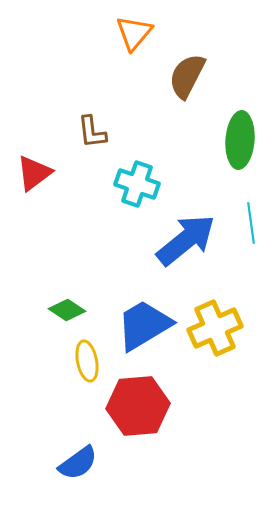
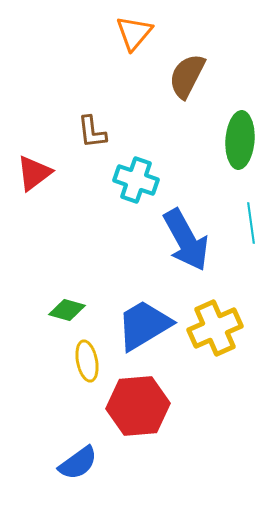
cyan cross: moved 1 px left, 4 px up
blue arrow: rotated 100 degrees clockwise
green diamond: rotated 18 degrees counterclockwise
